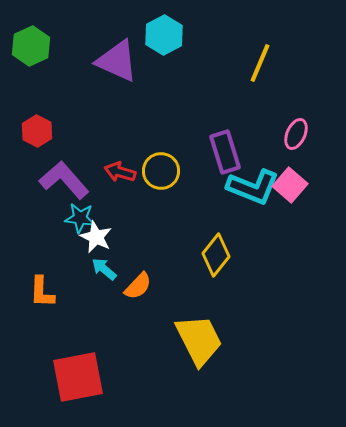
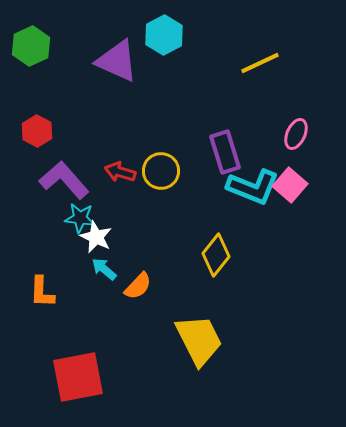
yellow line: rotated 42 degrees clockwise
